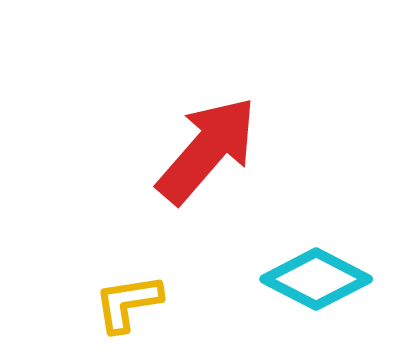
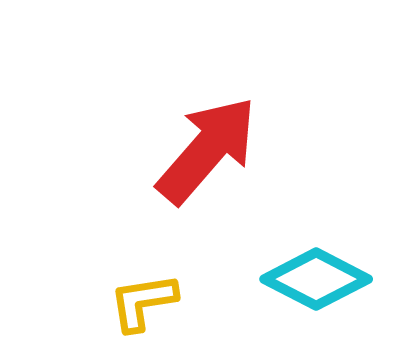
yellow L-shape: moved 15 px right, 1 px up
